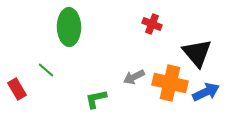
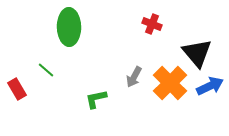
gray arrow: rotated 35 degrees counterclockwise
orange cross: rotated 32 degrees clockwise
blue arrow: moved 4 px right, 6 px up
